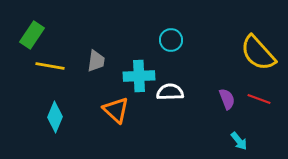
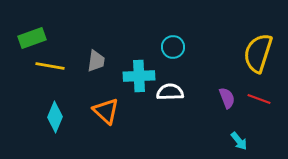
green rectangle: moved 3 px down; rotated 36 degrees clockwise
cyan circle: moved 2 px right, 7 px down
yellow semicircle: rotated 60 degrees clockwise
purple semicircle: moved 1 px up
orange triangle: moved 10 px left, 1 px down
